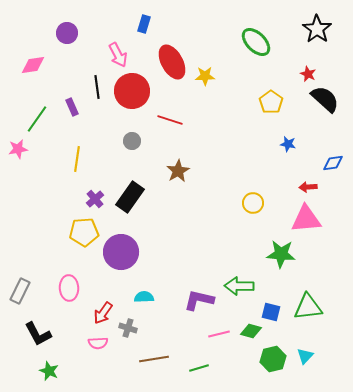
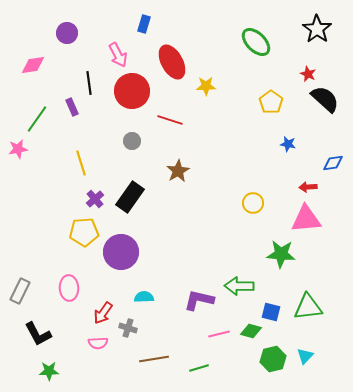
yellow star at (205, 76): moved 1 px right, 10 px down
black line at (97, 87): moved 8 px left, 4 px up
yellow line at (77, 159): moved 4 px right, 4 px down; rotated 25 degrees counterclockwise
green star at (49, 371): rotated 24 degrees counterclockwise
